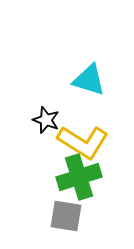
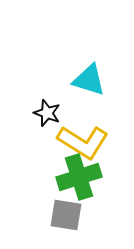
black star: moved 1 px right, 7 px up
gray square: moved 1 px up
